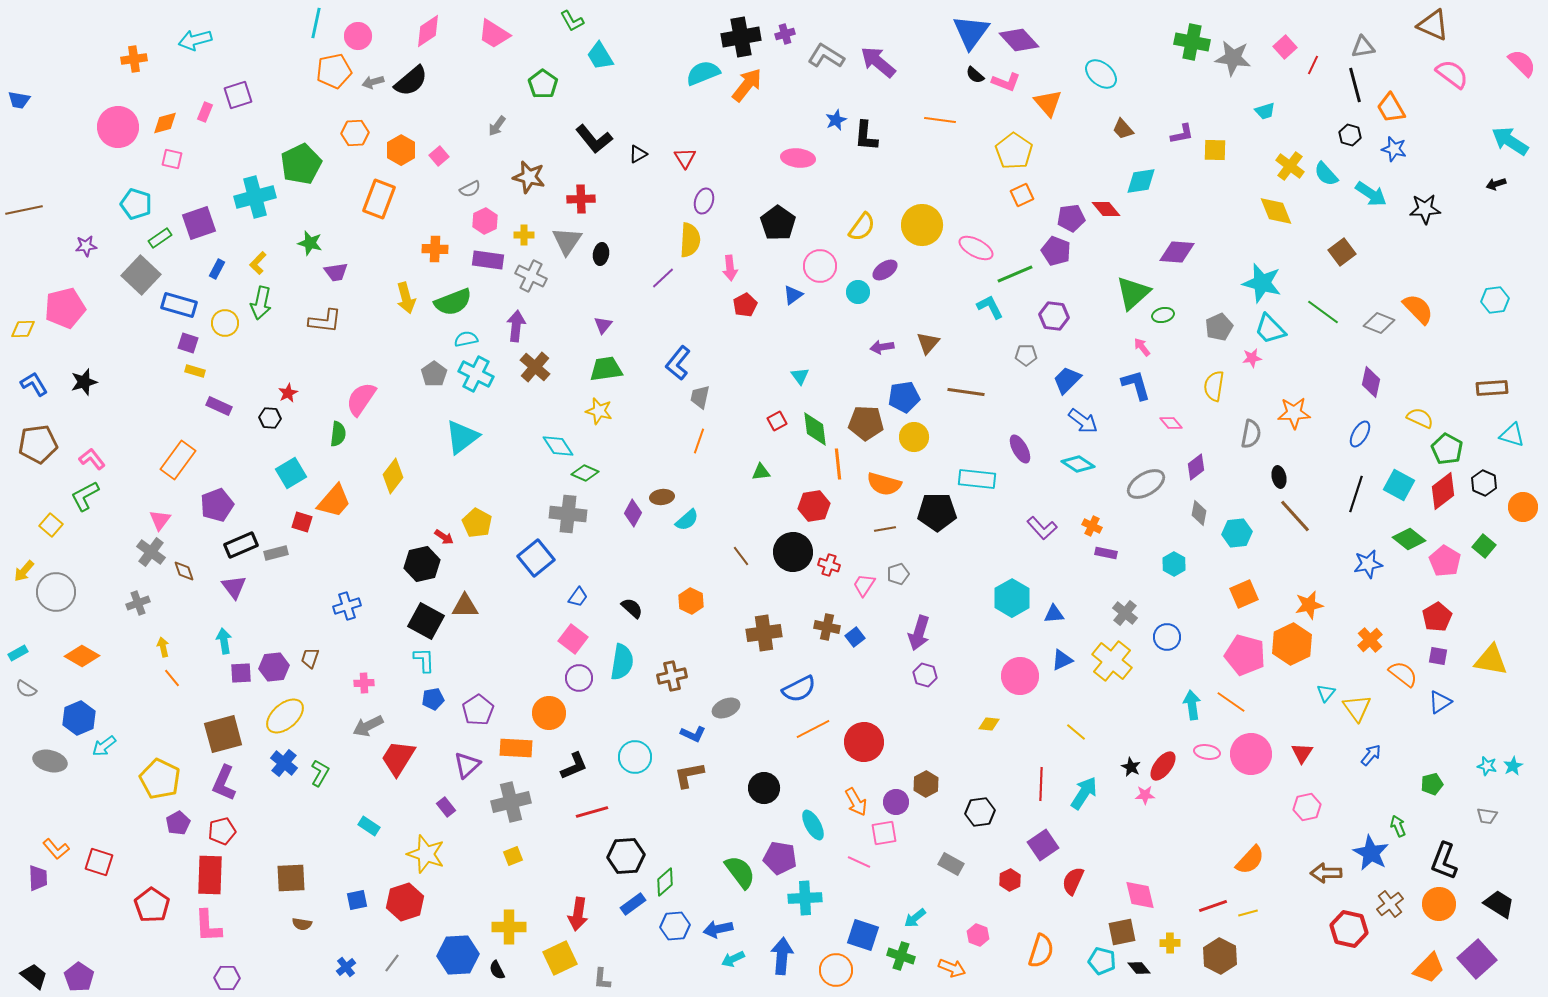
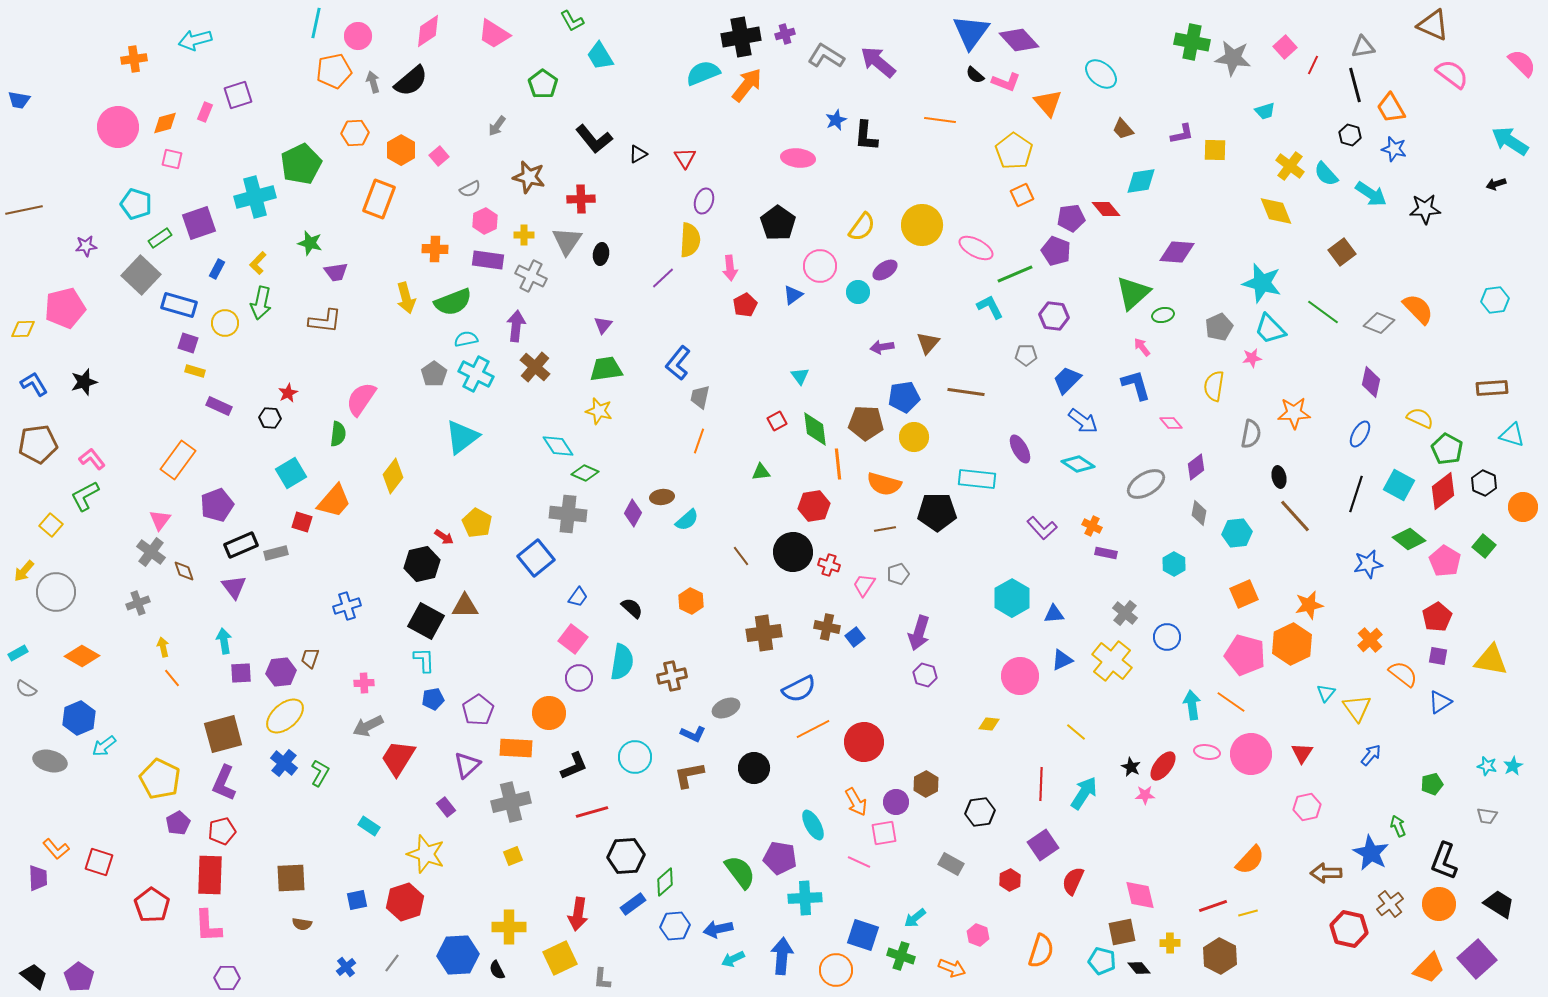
gray arrow at (373, 82): rotated 90 degrees clockwise
purple hexagon at (274, 667): moved 7 px right, 5 px down
black circle at (764, 788): moved 10 px left, 20 px up
